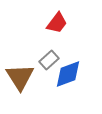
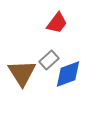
brown triangle: moved 2 px right, 4 px up
